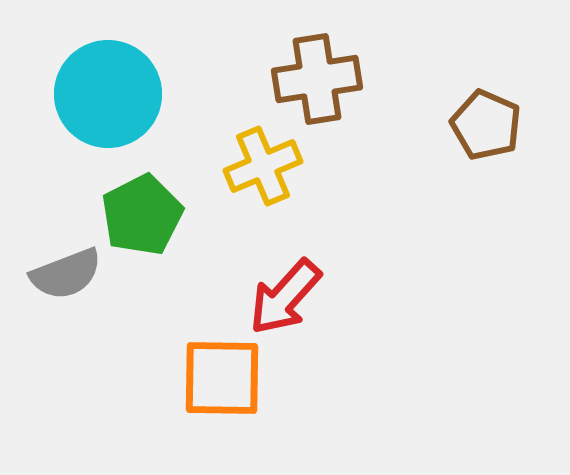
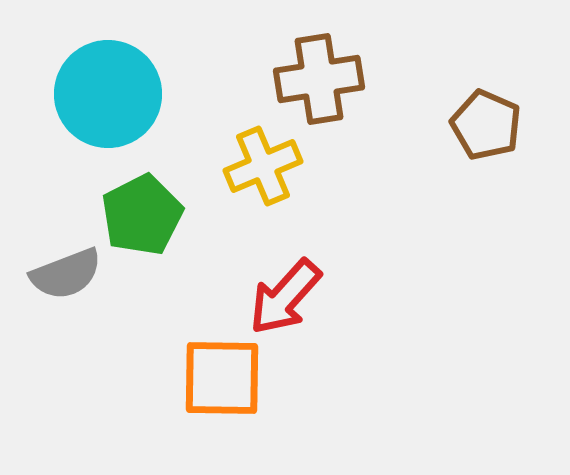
brown cross: moved 2 px right
